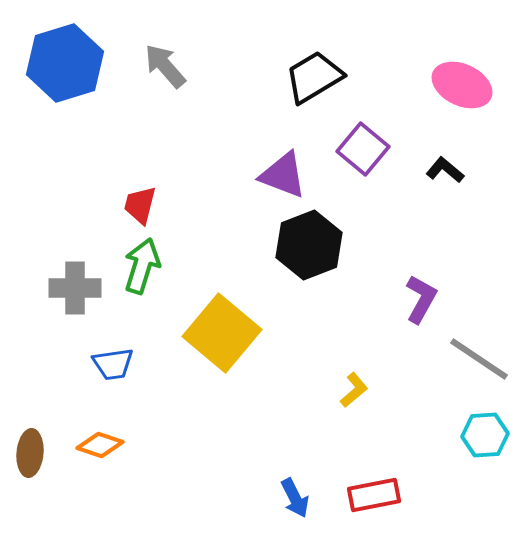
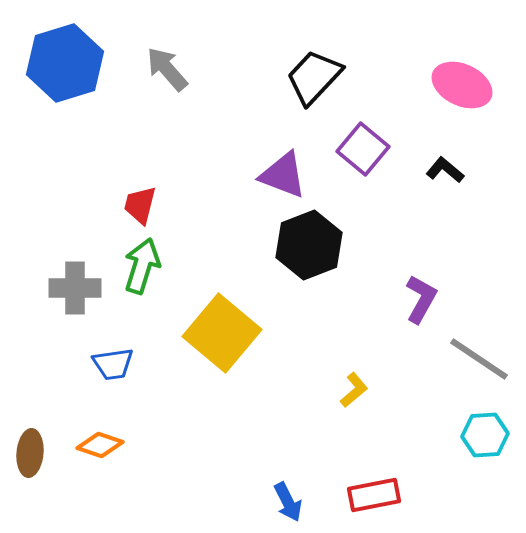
gray arrow: moved 2 px right, 3 px down
black trapezoid: rotated 16 degrees counterclockwise
blue arrow: moved 7 px left, 4 px down
